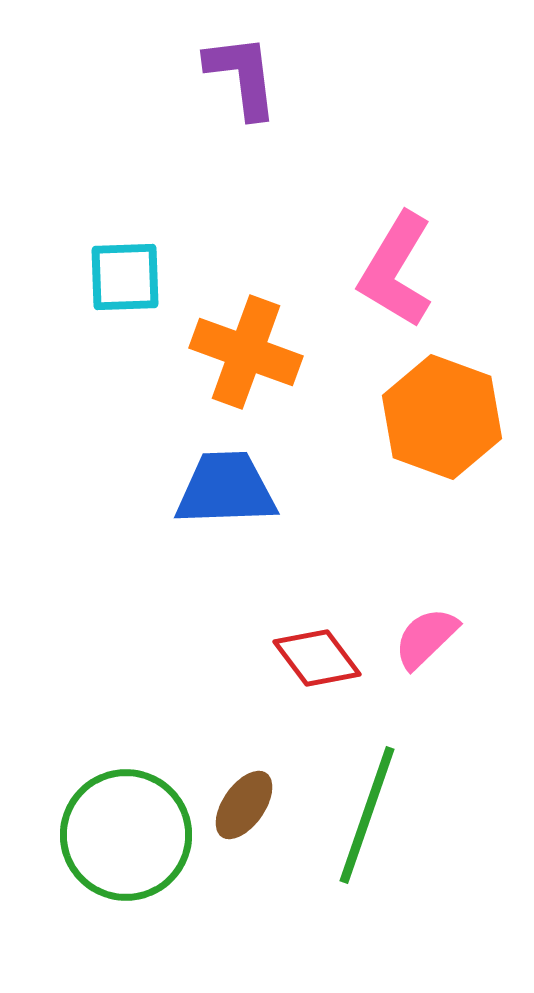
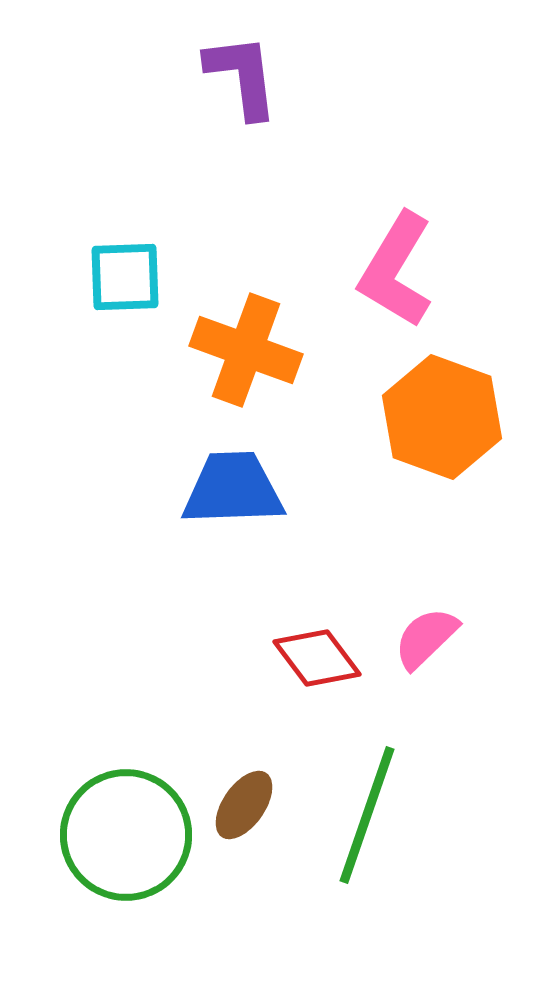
orange cross: moved 2 px up
blue trapezoid: moved 7 px right
